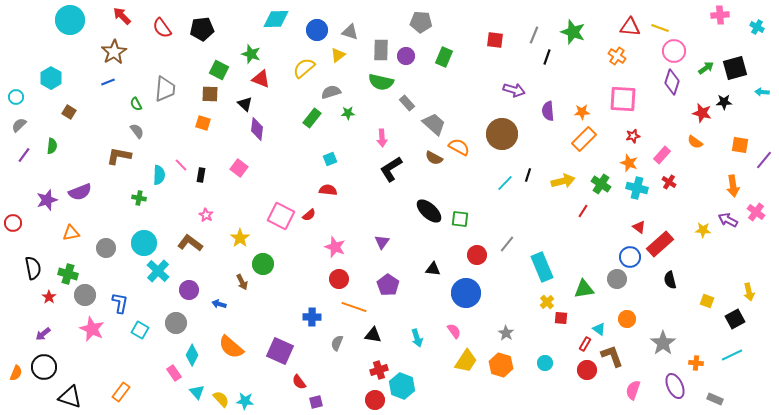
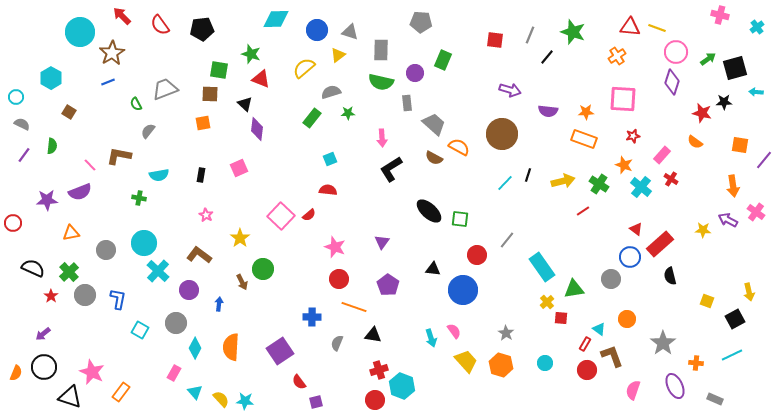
pink cross at (720, 15): rotated 18 degrees clockwise
cyan circle at (70, 20): moved 10 px right, 12 px down
cyan cross at (757, 27): rotated 24 degrees clockwise
red semicircle at (162, 28): moved 2 px left, 3 px up
yellow line at (660, 28): moved 3 px left
gray line at (534, 35): moved 4 px left
pink circle at (674, 51): moved 2 px right, 1 px down
brown star at (114, 52): moved 2 px left, 1 px down
purple circle at (406, 56): moved 9 px right, 17 px down
orange cross at (617, 56): rotated 24 degrees clockwise
green rectangle at (444, 57): moved 1 px left, 3 px down
black line at (547, 57): rotated 21 degrees clockwise
green arrow at (706, 68): moved 2 px right, 9 px up
green square at (219, 70): rotated 18 degrees counterclockwise
gray trapezoid at (165, 89): rotated 116 degrees counterclockwise
purple arrow at (514, 90): moved 4 px left
cyan arrow at (762, 92): moved 6 px left
gray rectangle at (407, 103): rotated 35 degrees clockwise
purple semicircle at (548, 111): rotated 78 degrees counterclockwise
orange star at (582, 112): moved 4 px right
orange square at (203, 123): rotated 28 degrees counterclockwise
gray semicircle at (19, 125): moved 3 px right, 1 px up; rotated 70 degrees clockwise
gray semicircle at (137, 131): moved 11 px right; rotated 105 degrees counterclockwise
orange rectangle at (584, 139): rotated 65 degrees clockwise
orange star at (629, 163): moved 5 px left, 2 px down
pink line at (181, 165): moved 91 px left
pink square at (239, 168): rotated 30 degrees clockwise
cyan semicircle at (159, 175): rotated 78 degrees clockwise
red cross at (669, 182): moved 2 px right, 3 px up
green cross at (601, 184): moved 2 px left
cyan cross at (637, 188): moved 4 px right, 1 px up; rotated 25 degrees clockwise
purple star at (47, 200): rotated 15 degrees clockwise
red line at (583, 211): rotated 24 degrees clockwise
pink square at (281, 216): rotated 16 degrees clockwise
red triangle at (639, 227): moved 3 px left, 2 px down
brown L-shape at (190, 243): moved 9 px right, 12 px down
gray line at (507, 244): moved 4 px up
gray circle at (106, 248): moved 2 px down
green circle at (263, 264): moved 5 px down
cyan rectangle at (542, 267): rotated 12 degrees counterclockwise
black semicircle at (33, 268): rotated 55 degrees counterclockwise
green cross at (68, 274): moved 1 px right, 2 px up; rotated 30 degrees clockwise
gray circle at (617, 279): moved 6 px left
black semicircle at (670, 280): moved 4 px up
green triangle at (584, 289): moved 10 px left
blue circle at (466, 293): moved 3 px left, 3 px up
red star at (49, 297): moved 2 px right, 1 px up
blue L-shape at (120, 303): moved 2 px left, 4 px up
blue arrow at (219, 304): rotated 80 degrees clockwise
pink star at (92, 329): moved 43 px down
cyan arrow at (417, 338): moved 14 px right
orange semicircle at (231, 347): rotated 52 degrees clockwise
purple square at (280, 351): rotated 32 degrees clockwise
cyan diamond at (192, 355): moved 3 px right, 7 px up
yellow trapezoid at (466, 361): rotated 75 degrees counterclockwise
pink rectangle at (174, 373): rotated 63 degrees clockwise
cyan triangle at (197, 392): moved 2 px left
